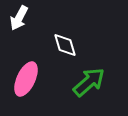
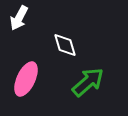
green arrow: moved 1 px left
